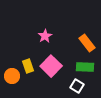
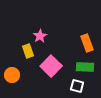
pink star: moved 5 px left
orange rectangle: rotated 18 degrees clockwise
yellow rectangle: moved 15 px up
orange circle: moved 1 px up
white square: rotated 16 degrees counterclockwise
